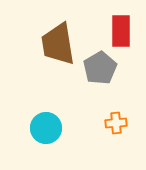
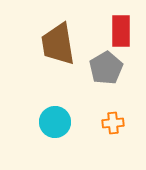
gray pentagon: moved 6 px right
orange cross: moved 3 px left
cyan circle: moved 9 px right, 6 px up
